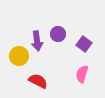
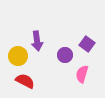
purple circle: moved 7 px right, 21 px down
purple square: moved 3 px right
yellow circle: moved 1 px left
red semicircle: moved 13 px left
